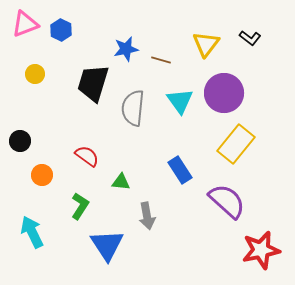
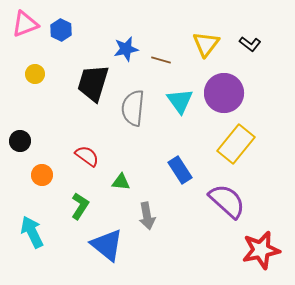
black L-shape: moved 6 px down
blue triangle: rotated 18 degrees counterclockwise
